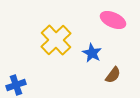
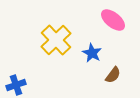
pink ellipse: rotated 15 degrees clockwise
